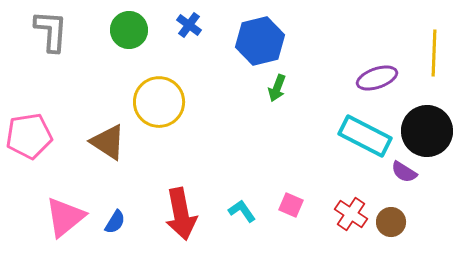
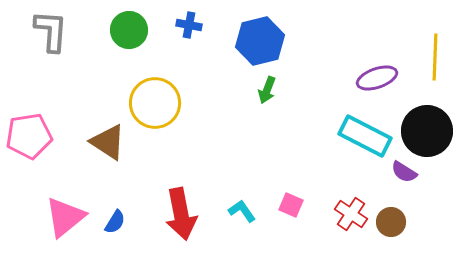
blue cross: rotated 25 degrees counterclockwise
yellow line: moved 1 px right, 4 px down
green arrow: moved 10 px left, 2 px down
yellow circle: moved 4 px left, 1 px down
